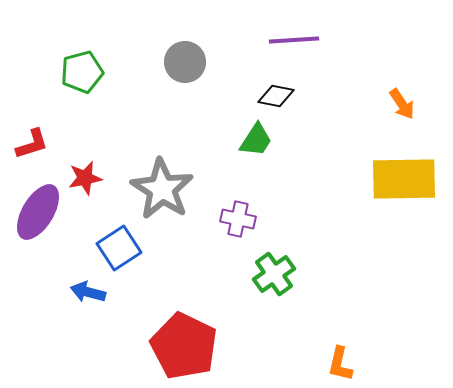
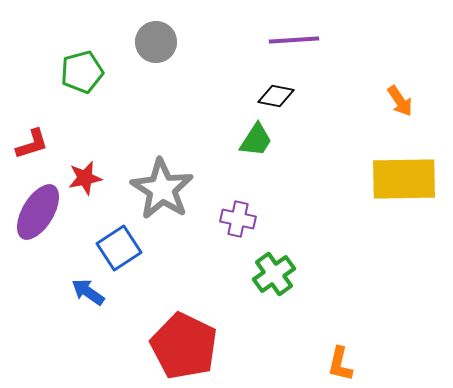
gray circle: moved 29 px left, 20 px up
orange arrow: moved 2 px left, 3 px up
blue arrow: rotated 20 degrees clockwise
